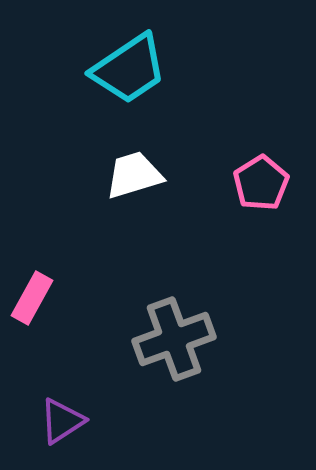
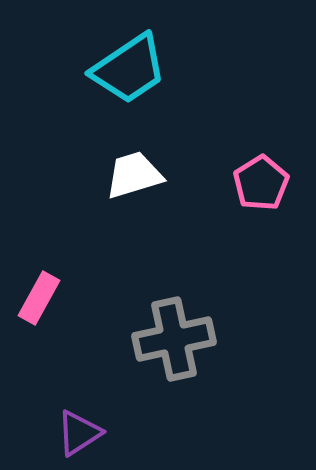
pink rectangle: moved 7 px right
gray cross: rotated 8 degrees clockwise
purple triangle: moved 17 px right, 12 px down
